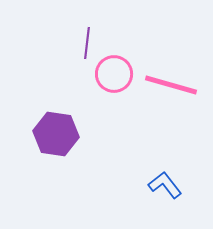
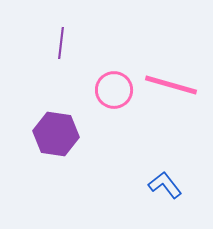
purple line: moved 26 px left
pink circle: moved 16 px down
